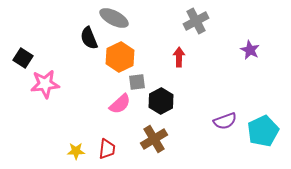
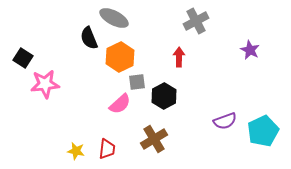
black hexagon: moved 3 px right, 5 px up
yellow star: rotated 12 degrees clockwise
